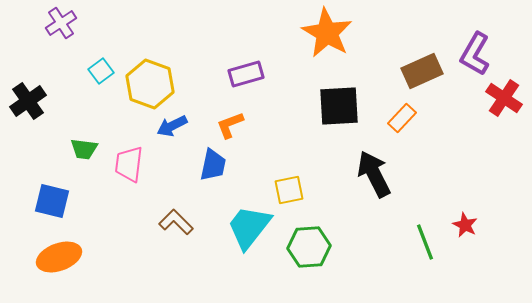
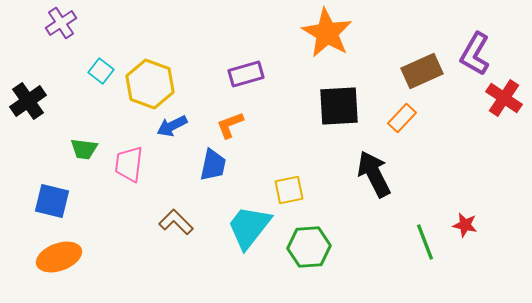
cyan square: rotated 15 degrees counterclockwise
red star: rotated 15 degrees counterclockwise
